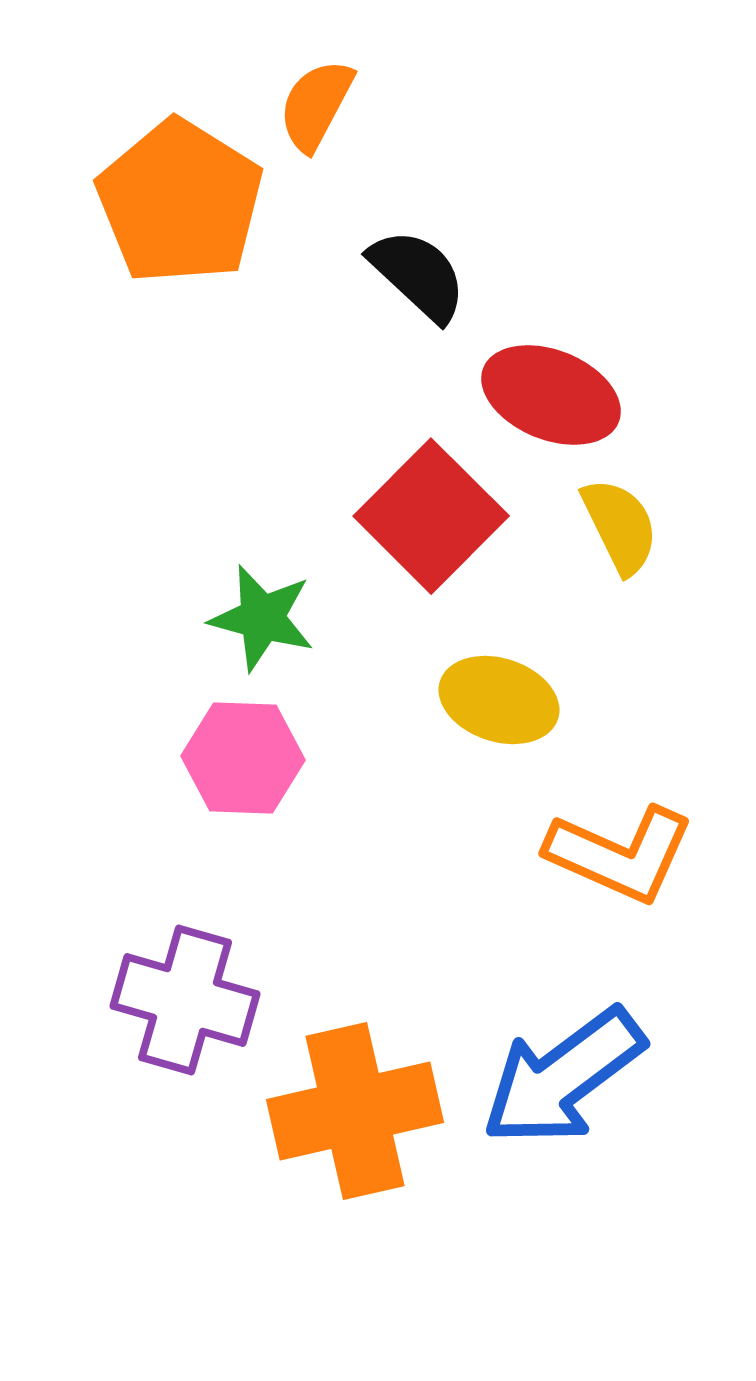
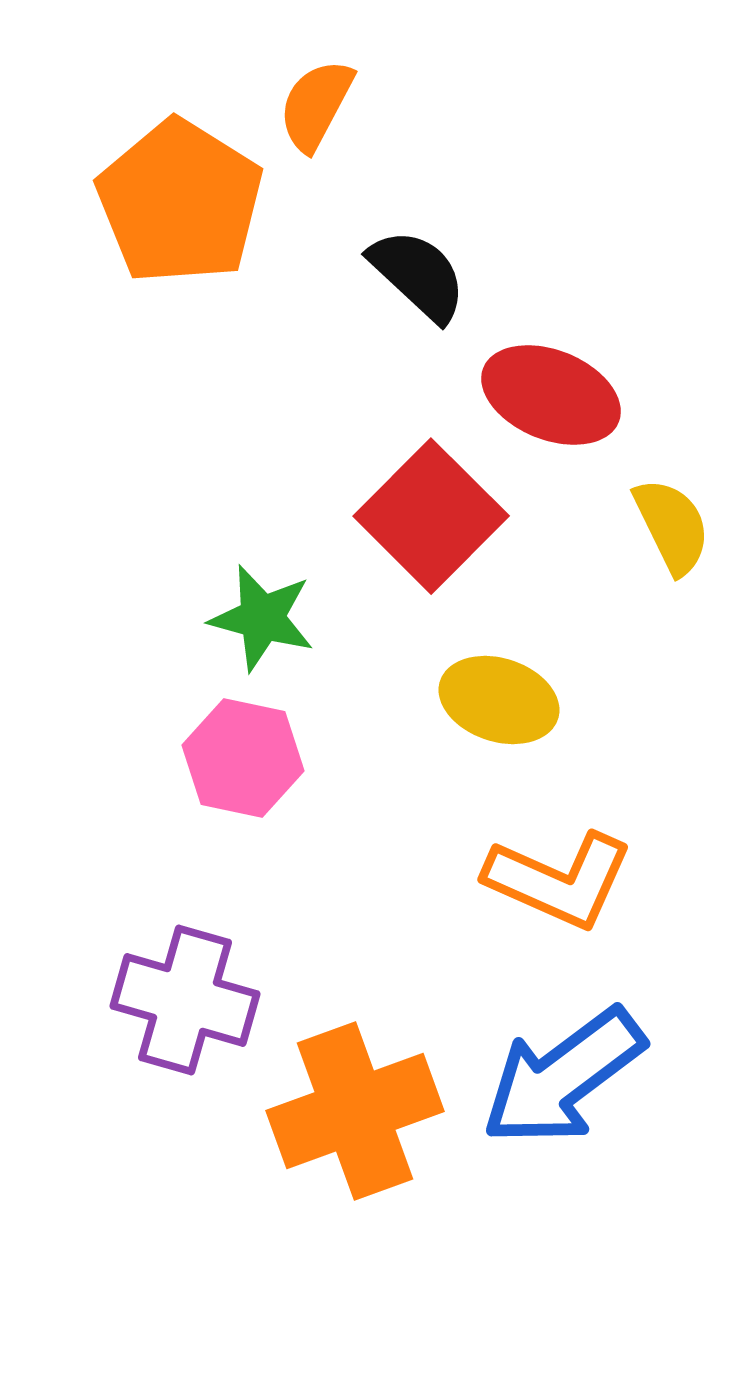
yellow semicircle: moved 52 px right
pink hexagon: rotated 10 degrees clockwise
orange L-shape: moved 61 px left, 26 px down
orange cross: rotated 7 degrees counterclockwise
